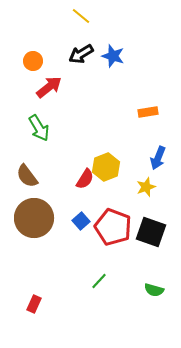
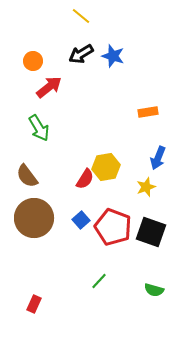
yellow hexagon: rotated 12 degrees clockwise
blue square: moved 1 px up
